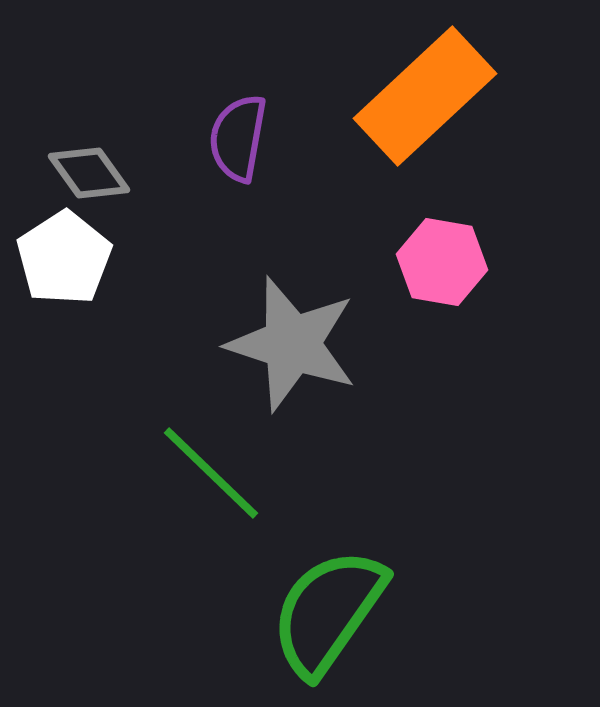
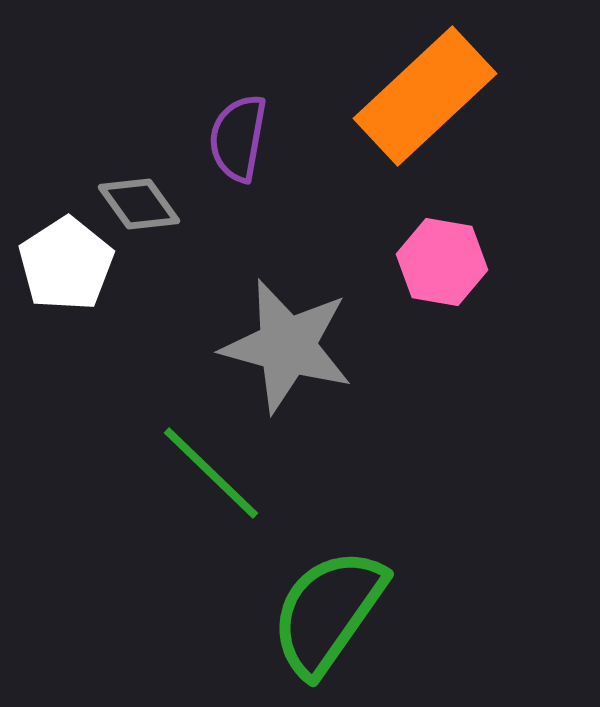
gray diamond: moved 50 px right, 31 px down
white pentagon: moved 2 px right, 6 px down
gray star: moved 5 px left, 2 px down; rotated 3 degrees counterclockwise
